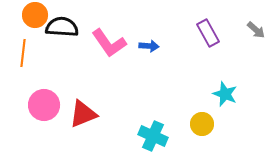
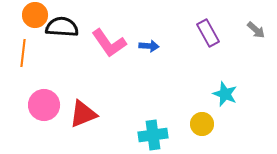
cyan cross: moved 1 px up; rotated 32 degrees counterclockwise
